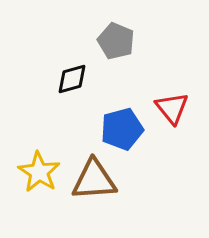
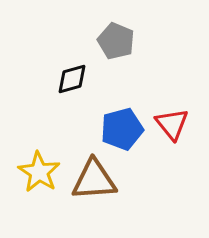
red triangle: moved 16 px down
